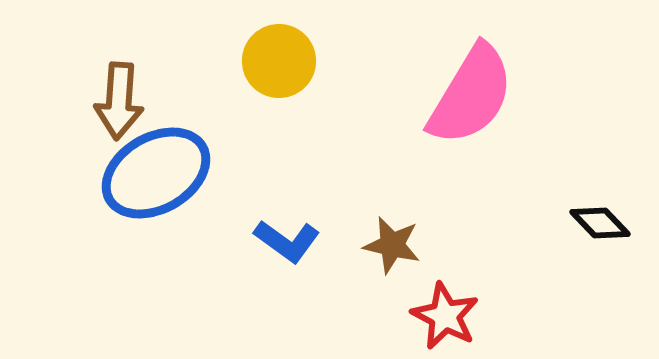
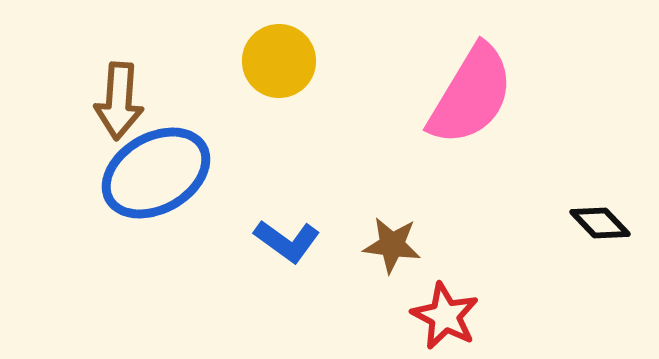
brown star: rotated 6 degrees counterclockwise
